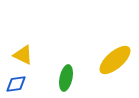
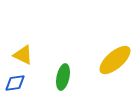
green ellipse: moved 3 px left, 1 px up
blue diamond: moved 1 px left, 1 px up
